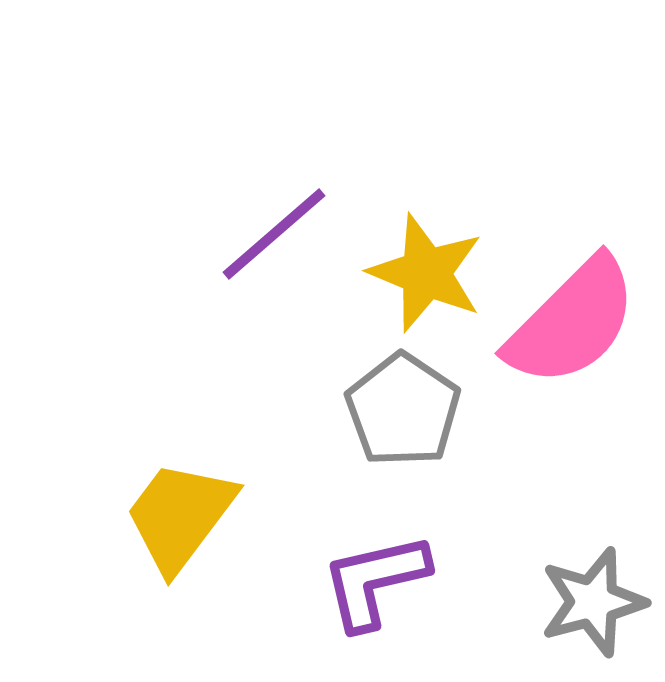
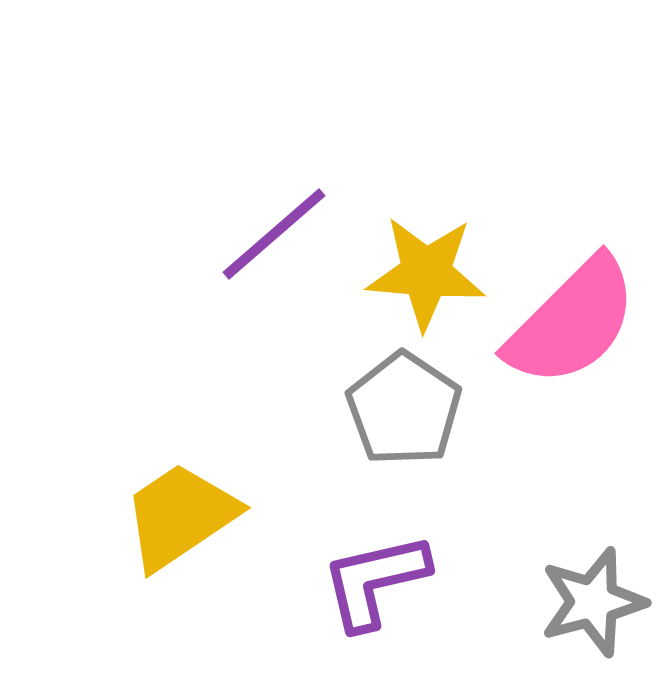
yellow star: rotated 17 degrees counterclockwise
gray pentagon: moved 1 px right, 1 px up
yellow trapezoid: rotated 19 degrees clockwise
